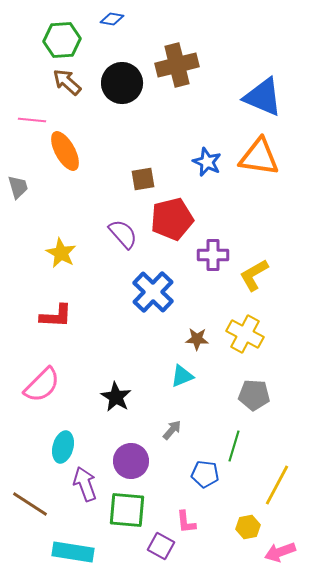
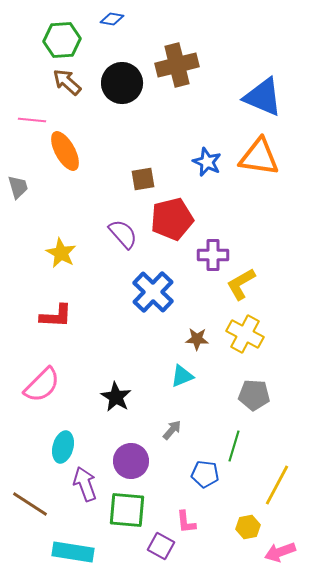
yellow L-shape: moved 13 px left, 9 px down
